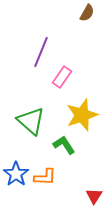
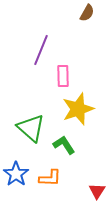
purple line: moved 2 px up
pink rectangle: moved 1 px right, 1 px up; rotated 35 degrees counterclockwise
yellow star: moved 4 px left, 6 px up
green triangle: moved 7 px down
orange L-shape: moved 5 px right, 1 px down
red triangle: moved 3 px right, 5 px up
